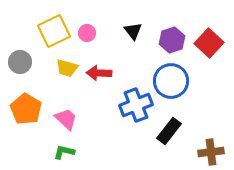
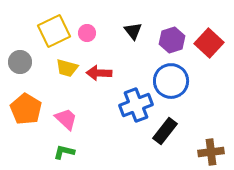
black rectangle: moved 4 px left
